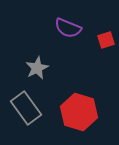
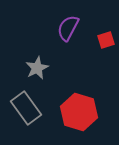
purple semicircle: rotated 96 degrees clockwise
